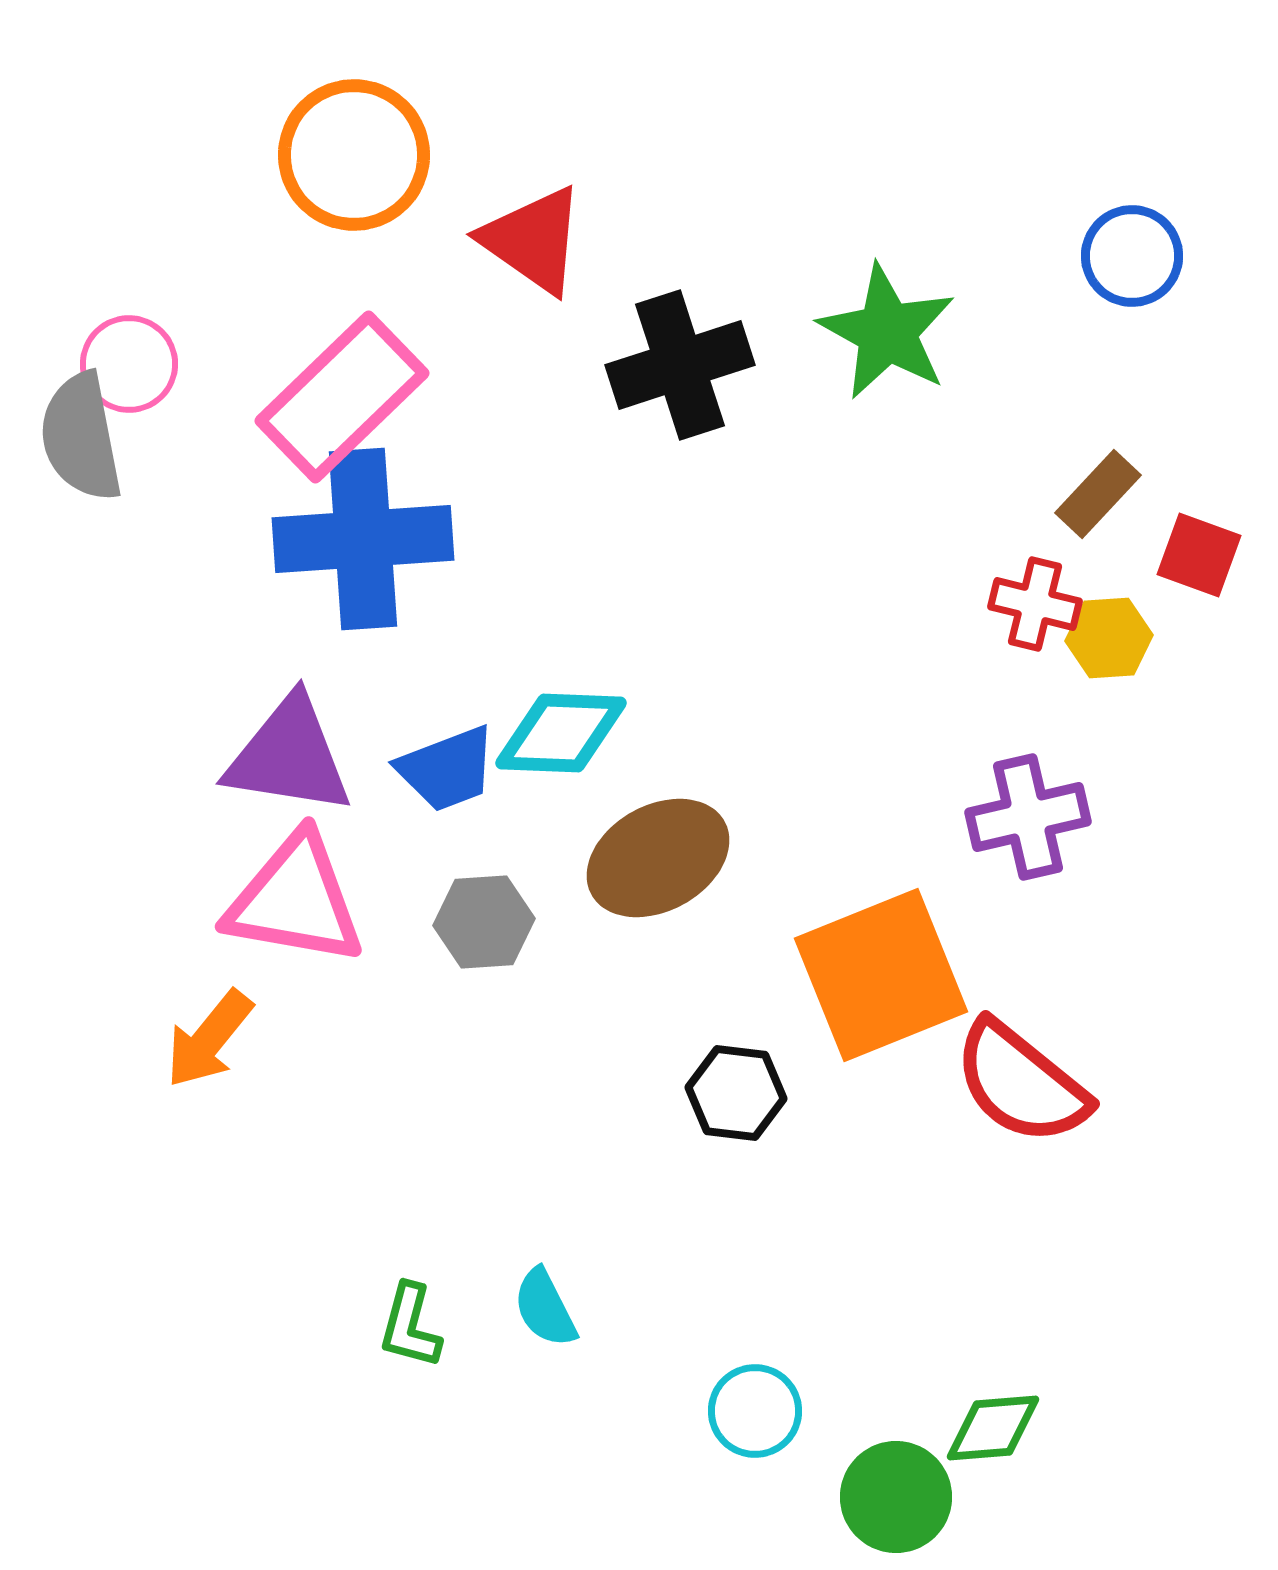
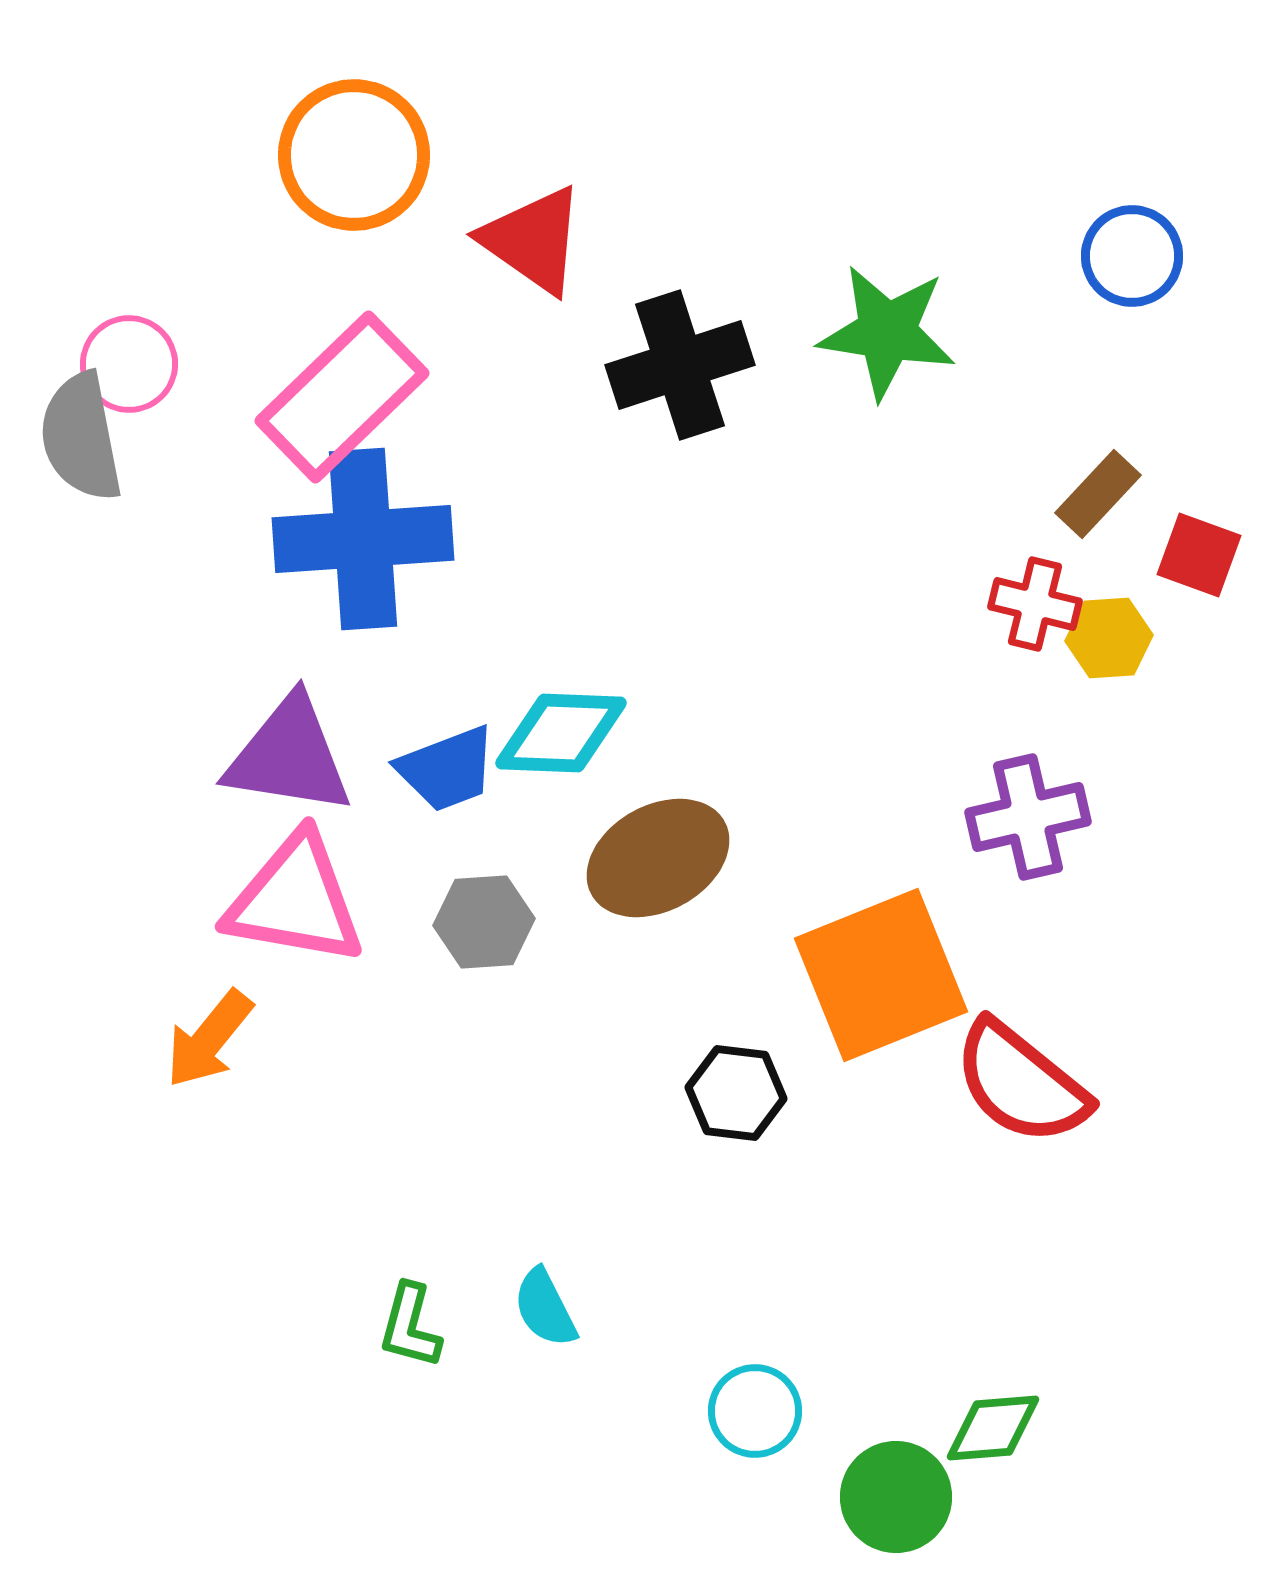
green star: rotated 20 degrees counterclockwise
